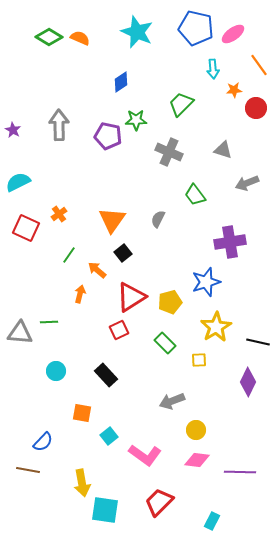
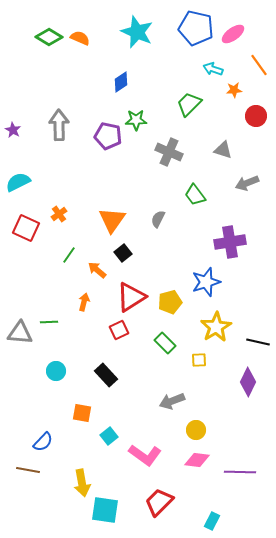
cyan arrow at (213, 69): rotated 114 degrees clockwise
green trapezoid at (181, 104): moved 8 px right
red circle at (256, 108): moved 8 px down
orange arrow at (80, 294): moved 4 px right, 8 px down
